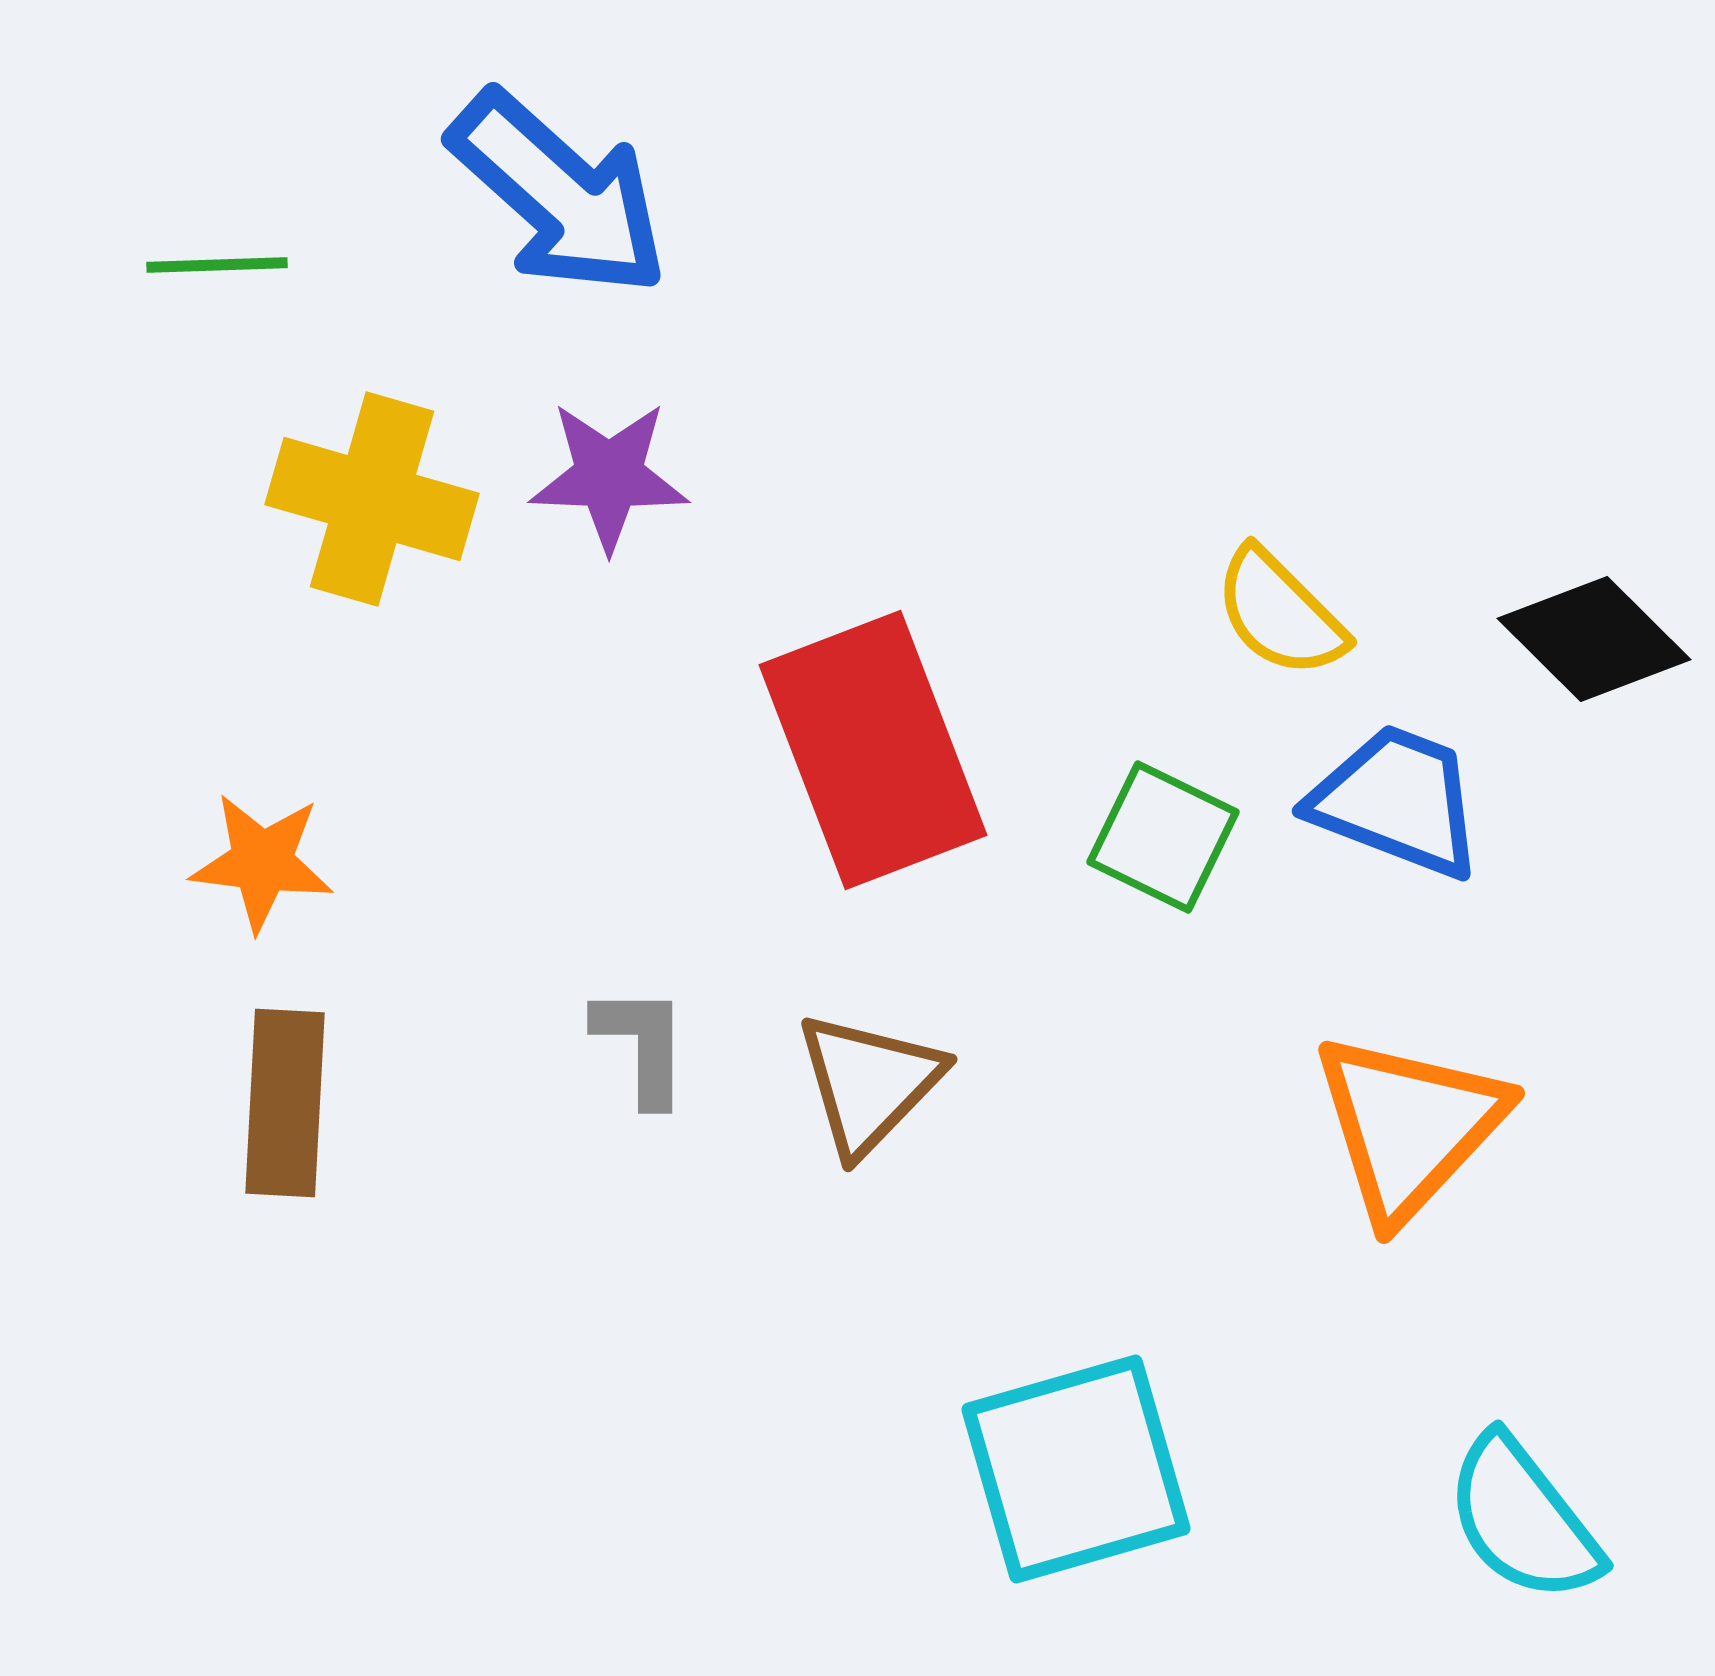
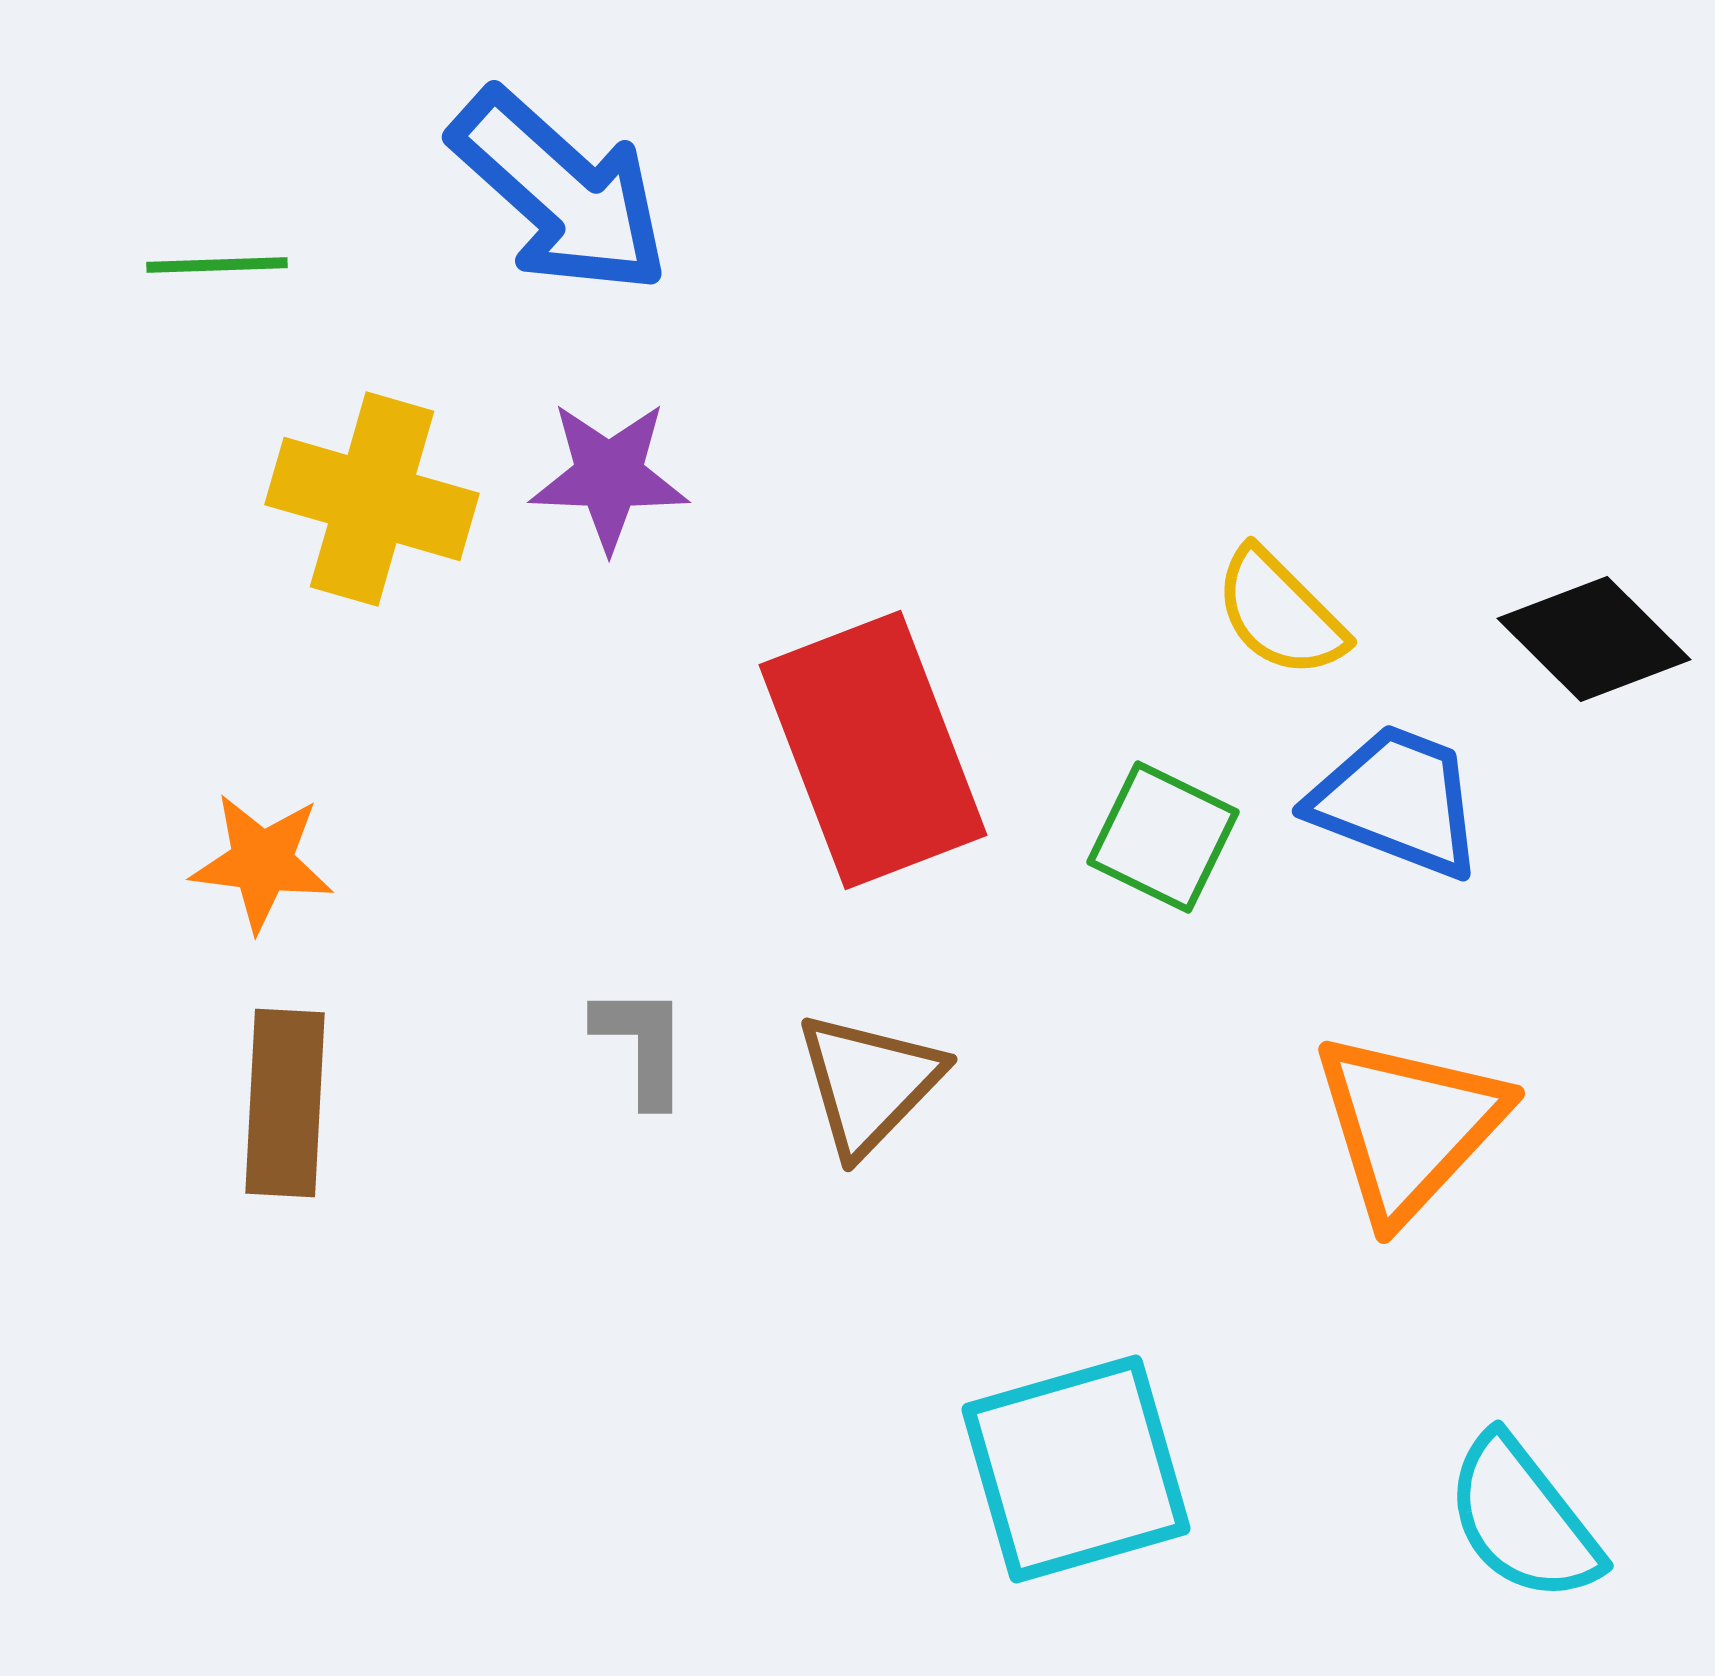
blue arrow: moved 1 px right, 2 px up
